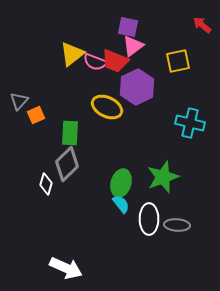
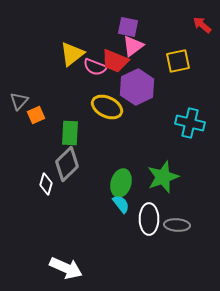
pink semicircle: moved 5 px down
